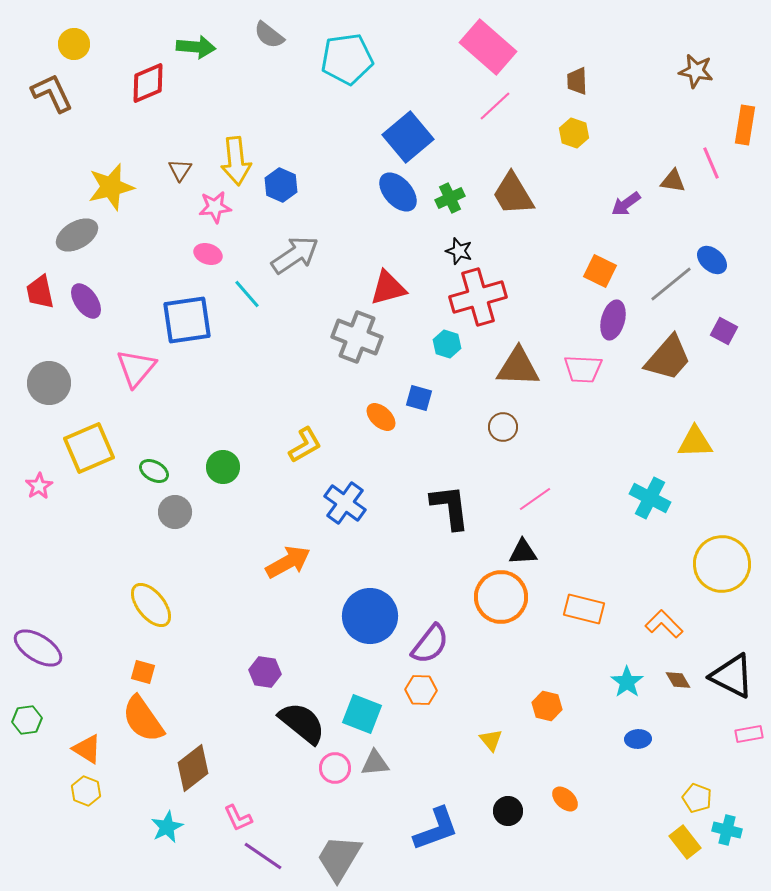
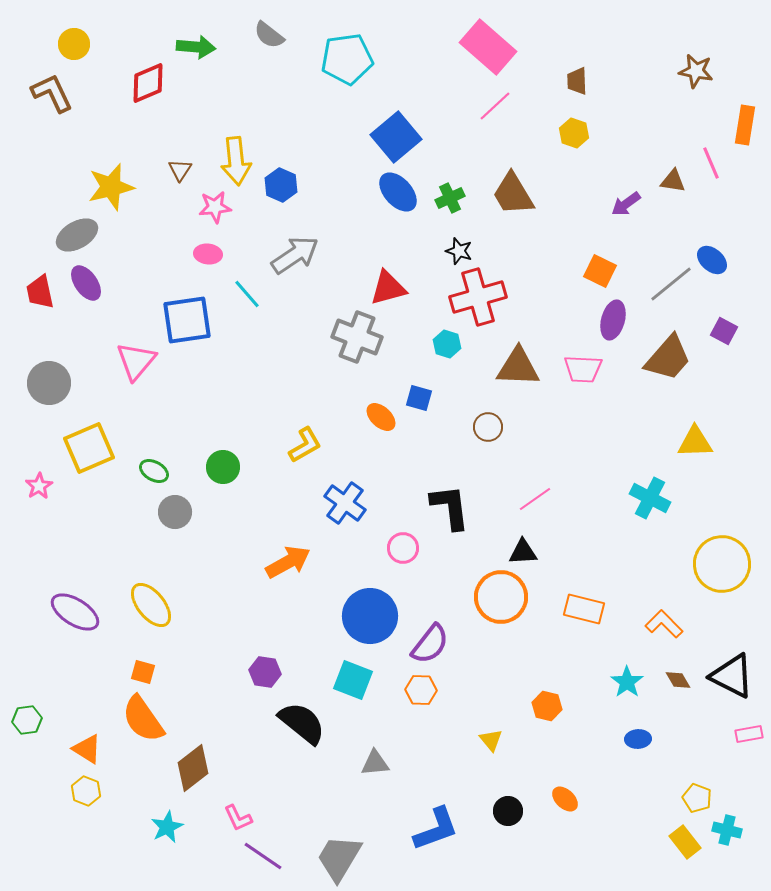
blue square at (408, 137): moved 12 px left
pink ellipse at (208, 254): rotated 12 degrees counterclockwise
purple ellipse at (86, 301): moved 18 px up
pink triangle at (136, 368): moved 7 px up
brown circle at (503, 427): moved 15 px left
purple ellipse at (38, 648): moved 37 px right, 36 px up
cyan square at (362, 714): moved 9 px left, 34 px up
pink circle at (335, 768): moved 68 px right, 220 px up
